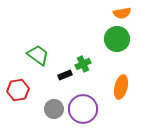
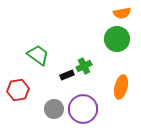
green cross: moved 1 px right, 2 px down
black rectangle: moved 2 px right
